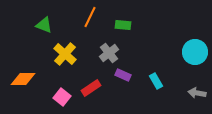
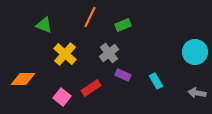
green rectangle: rotated 28 degrees counterclockwise
